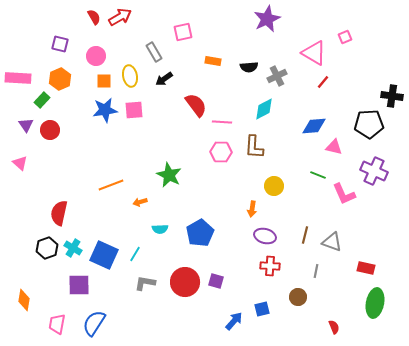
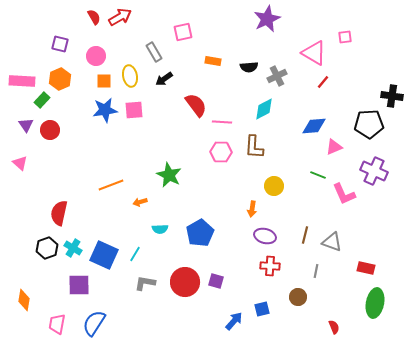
pink square at (345, 37): rotated 16 degrees clockwise
pink rectangle at (18, 78): moved 4 px right, 3 px down
pink triangle at (334, 147): rotated 36 degrees counterclockwise
